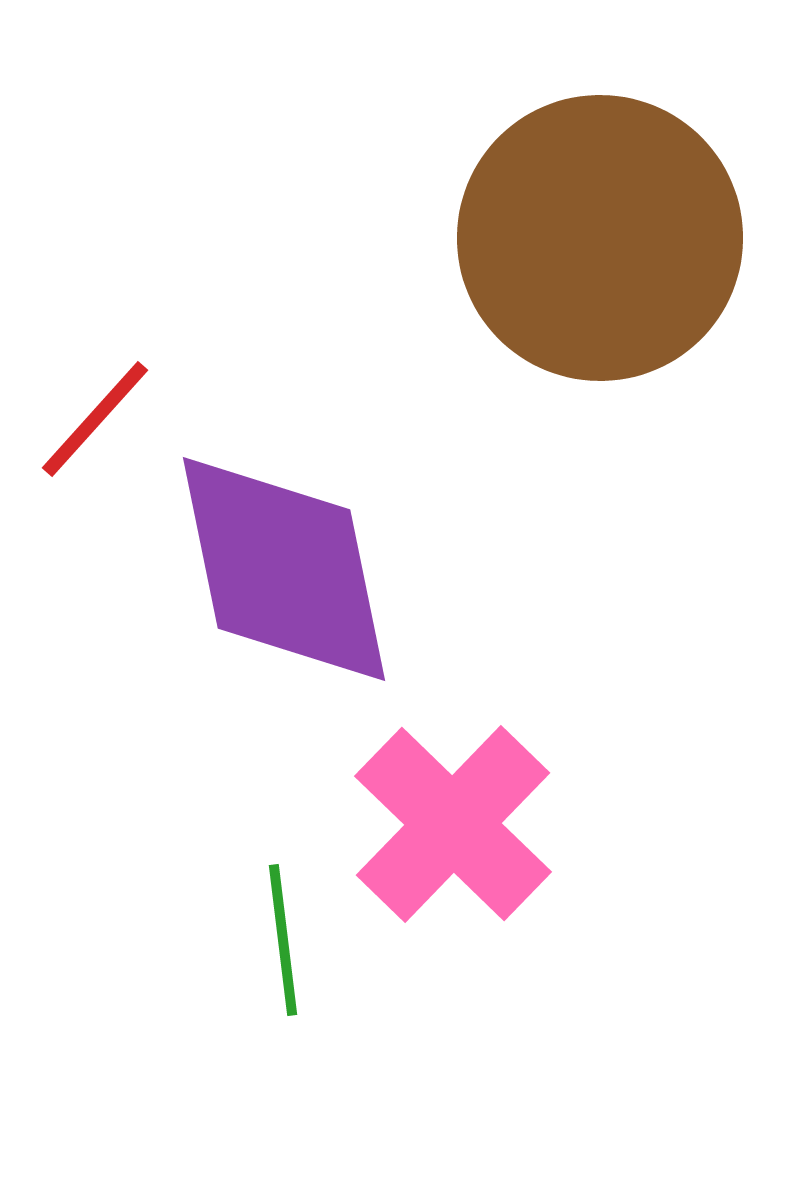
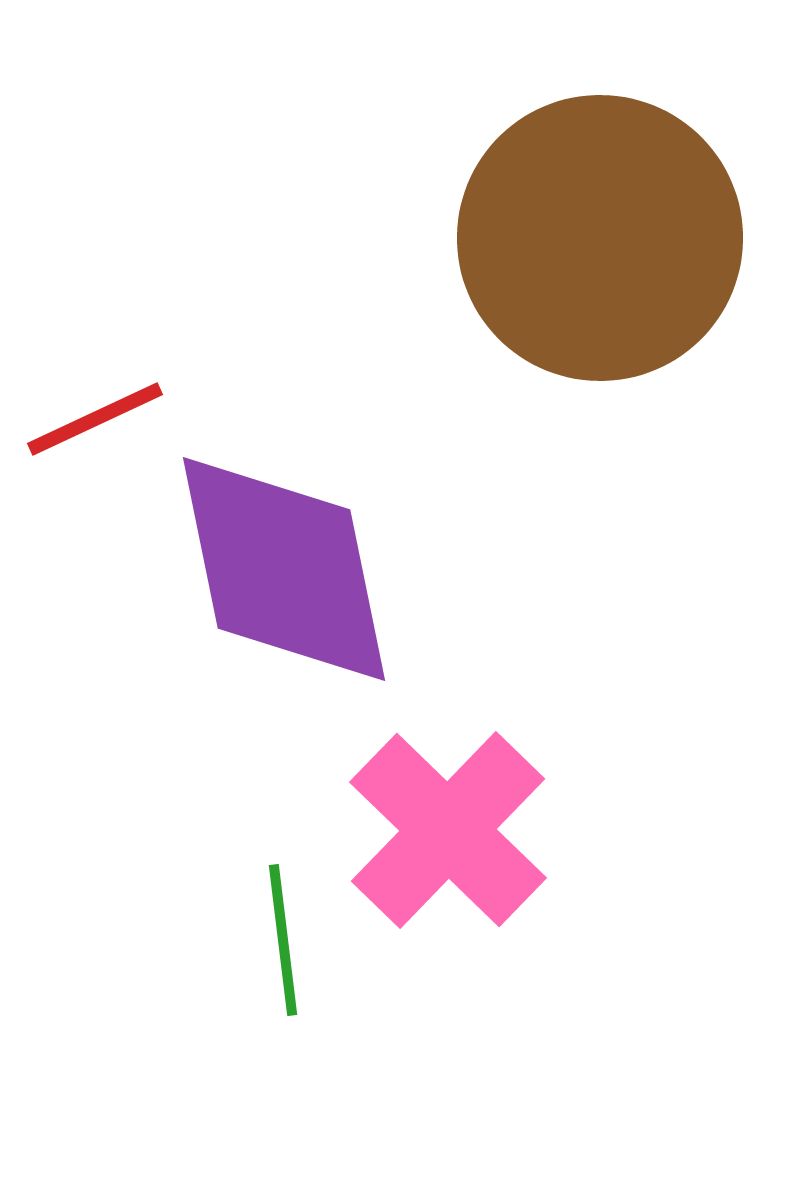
red line: rotated 23 degrees clockwise
pink cross: moved 5 px left, 6 px down
